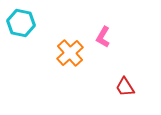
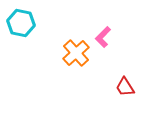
pink L-shape: rotated 15 degrees clockwise
orange cross: moved 6 px right
